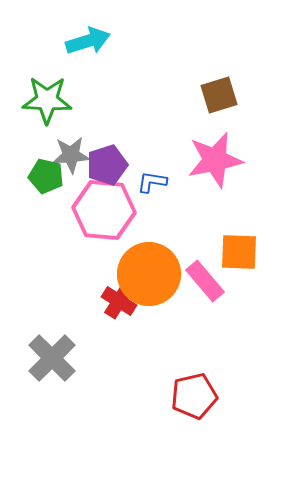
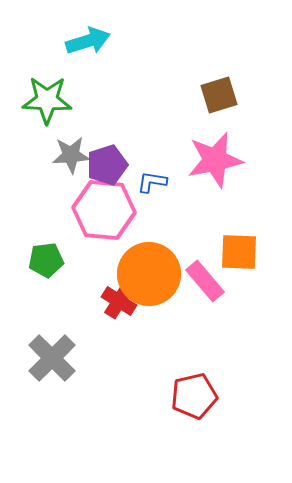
green pentagon: moved 84 px down; rotated 20 degrees counterclockwise
